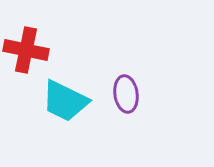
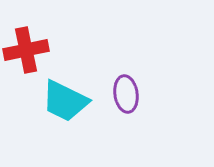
red cross: rotated 24 degrees counterclockwise
